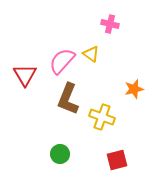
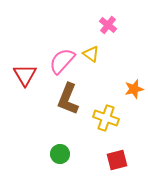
pink cross: moved 2 px left, 1 px down; rotated 24 degrees clockwise
yellow cross: moved 4 px right, 1 px down
